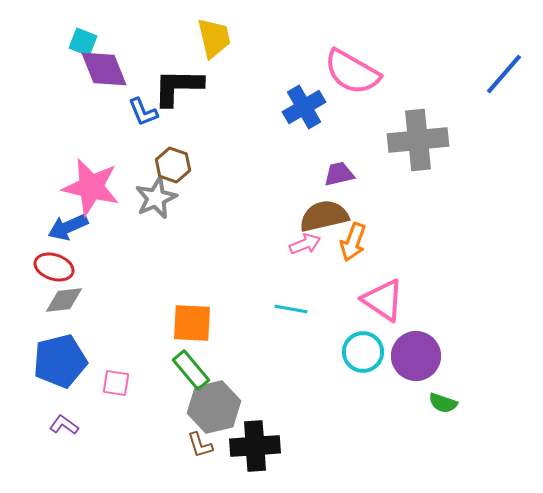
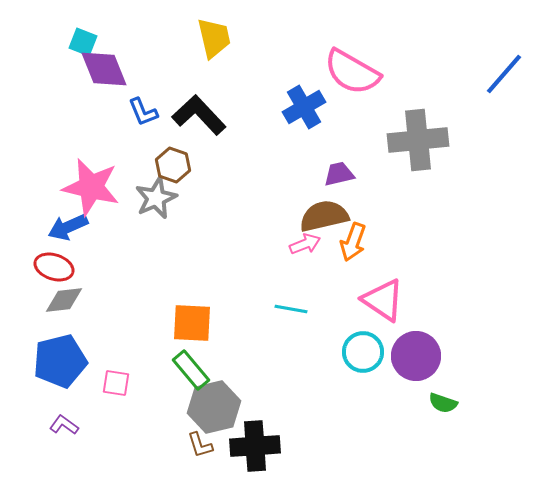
black L-shape: moved 21 px right, 28 px down; rotated 46 degrees clockwise
